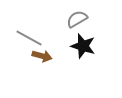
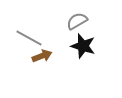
gray semicircle: moved 2 px down
brown arrow: rotated 36 degrees counterclockwise
